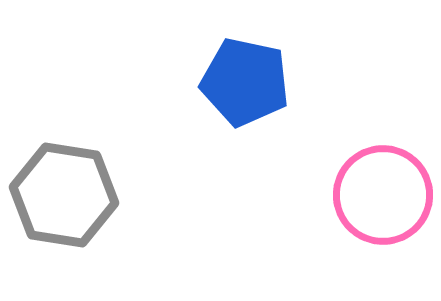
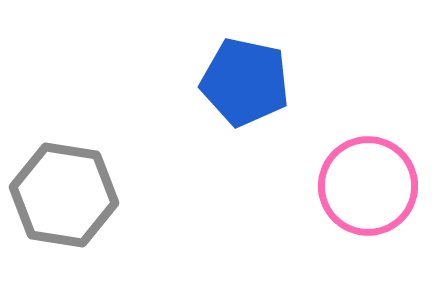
pink circle: moved 15 px left, 9 px up
